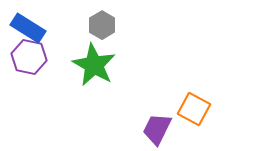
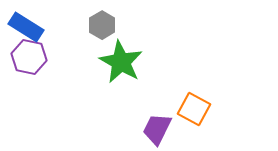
blue rectangle: moved 2 px left, 1 px up
green star: moved 27 px right, 3 px up
